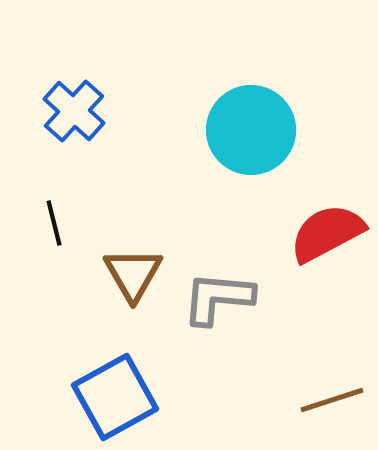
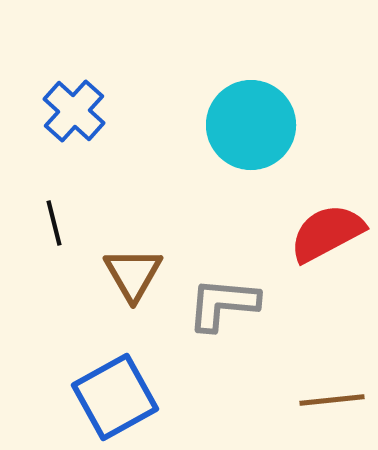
cyan circle: moved 5 px up
gray L-shape: moved 5 px right, 6 px down
brown line: rotated 12 degrees clockwise
